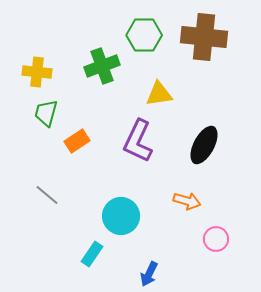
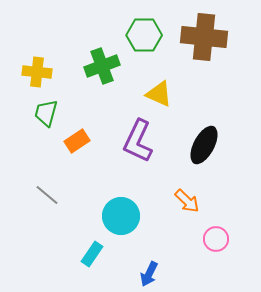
yellow triangle: rotated 32 degrees clockwise
orange arrow: rotated 28 degrees clockwise
